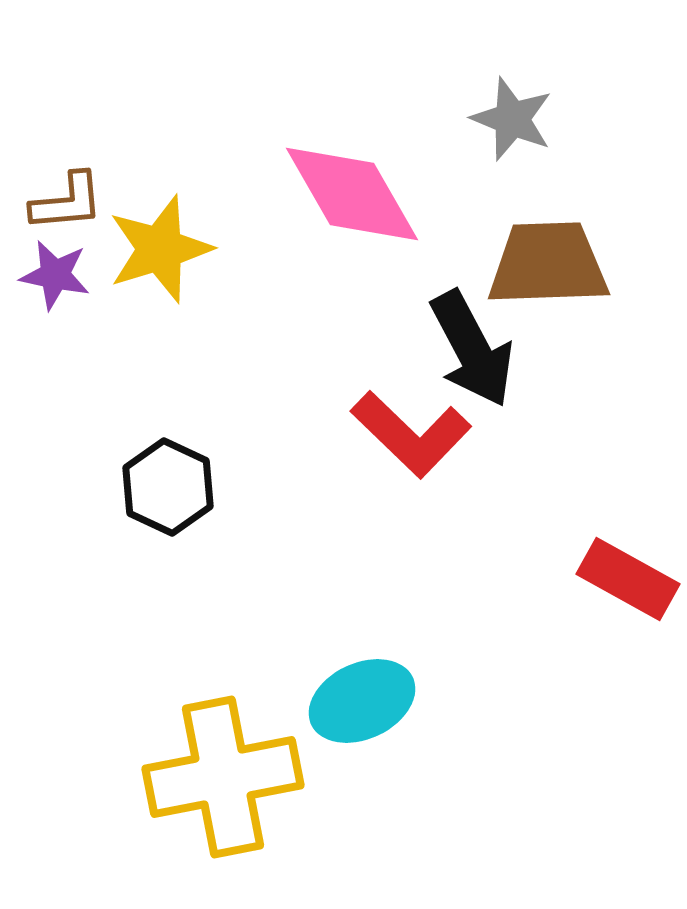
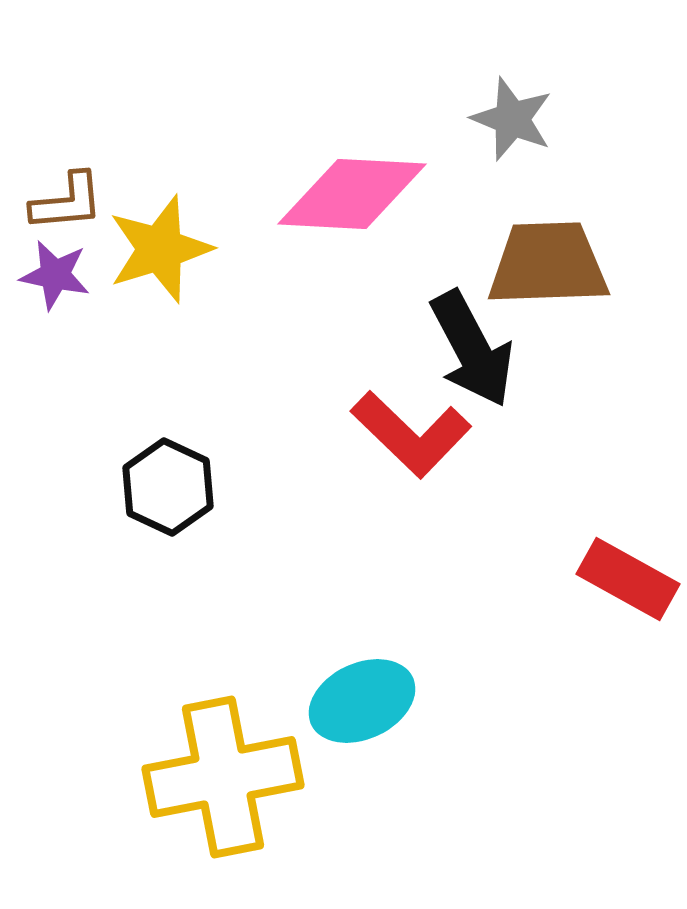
pink diamond: rotated 57 degrees counterclockwise
